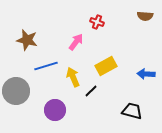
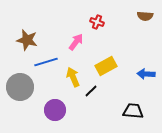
blue line: moved 4 px up
gray circle: moved 4 px right, 4 px up
black trapezoid: moved 1 px right; rotated 10 degrees counterclockwise
